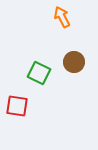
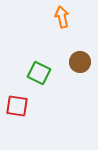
orange arrow: rotated 15 degrees clockwise
brown circle: moved 6 px right
